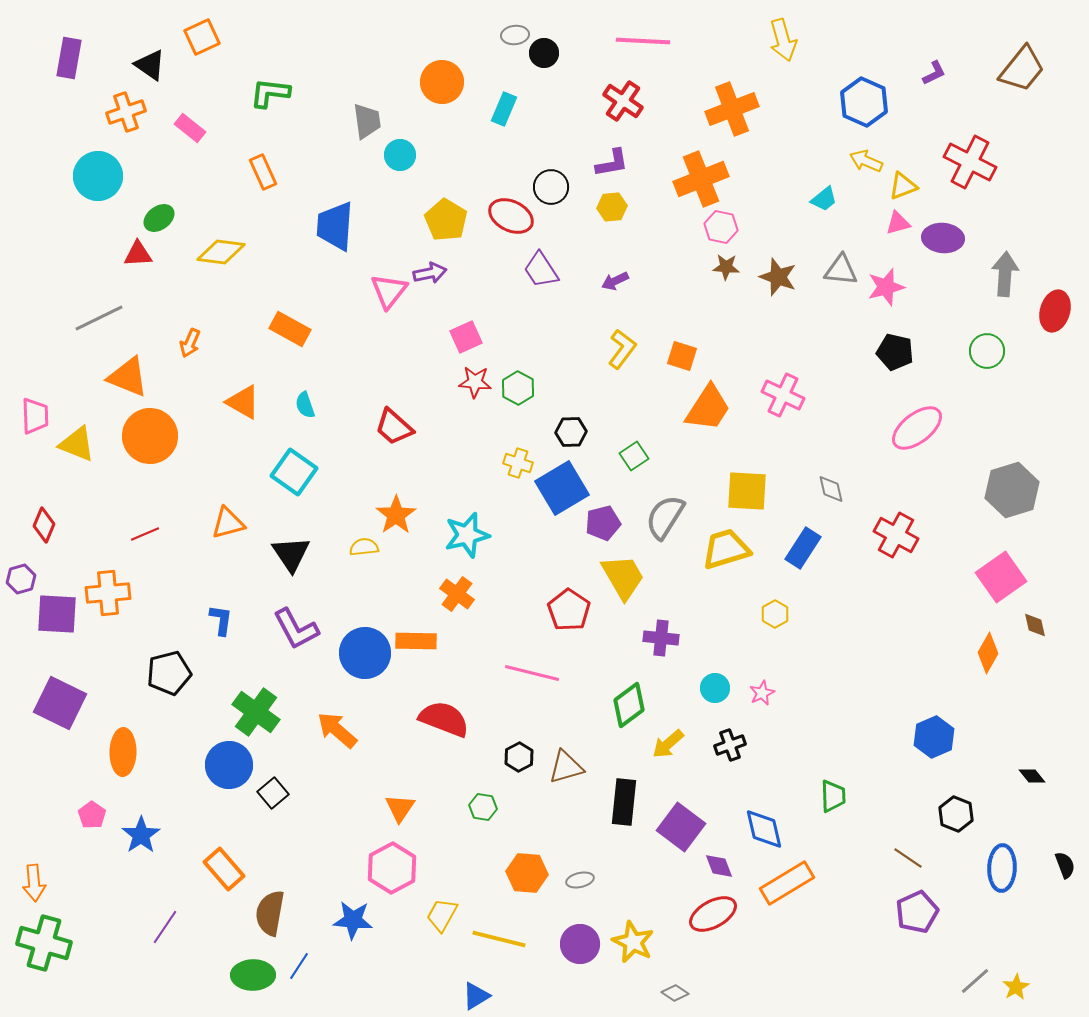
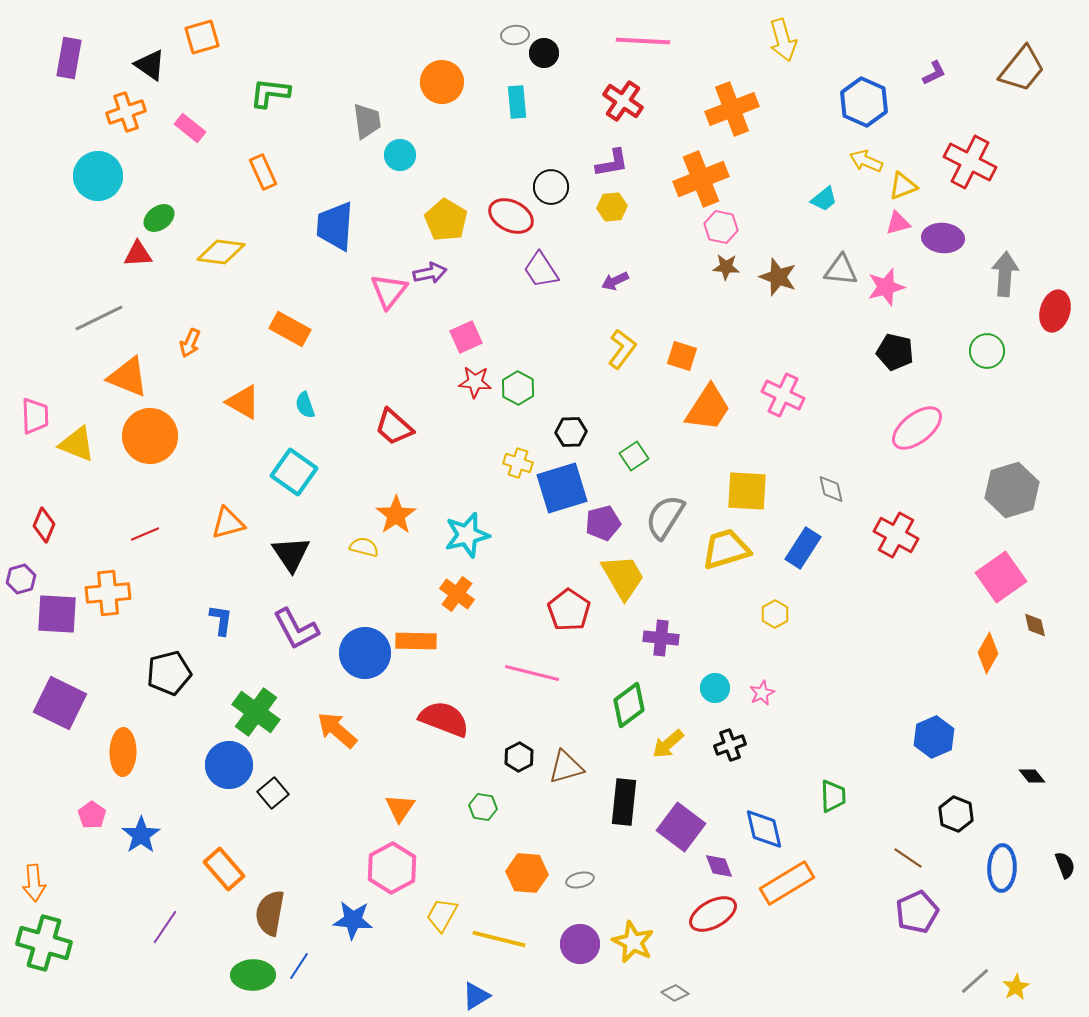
orange square at (202, 37): rotated 9 degrees clockwise
cyan rectangle at (504, 109): moved 13 px right, 7 px up; rotated 28 degrees counterclockwise
blue square at (562, 488): rotated 14 degrees clockwise
yellow semicircle at (364, 547): rotated 20 degrees clockwise
